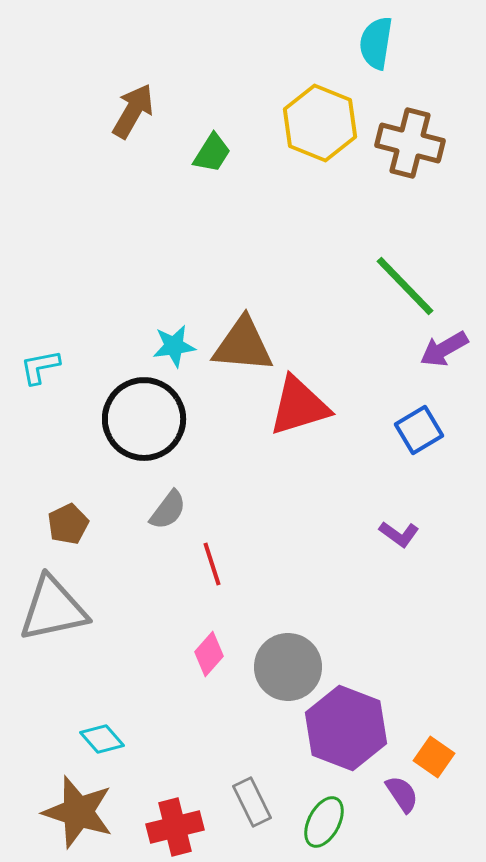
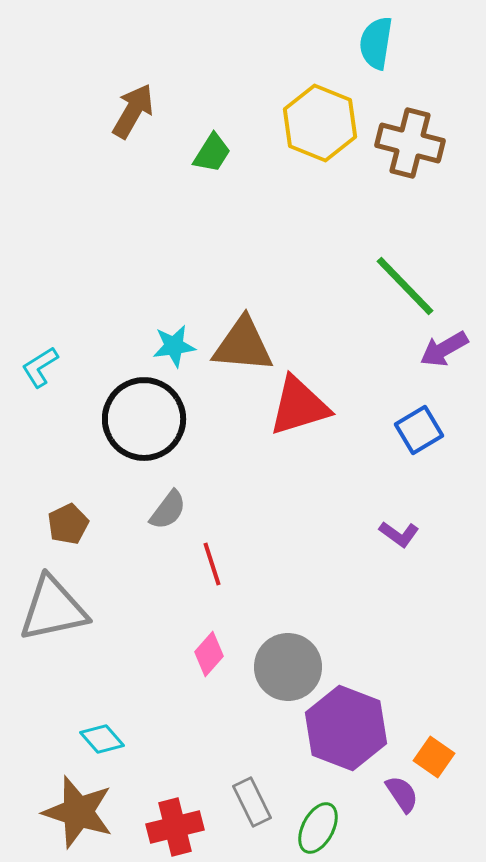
cyan L-shape: rotated 21 degrees counterclockwise
green ellipse: moved 6 px left, 6 px down
